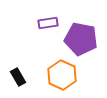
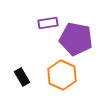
purple pentagon: moved 5 px left
black rectangle: moved 4 px right
